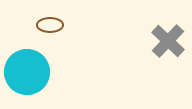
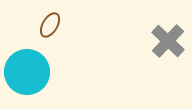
brown ellipse: rotated 60 degrees counterclockwise
